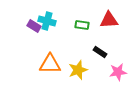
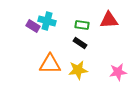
purple rectangle: moved 1 px left
black rectangle: moved 20 px left, 9 px up
yellow star: rotated 12 degrees clockwise
